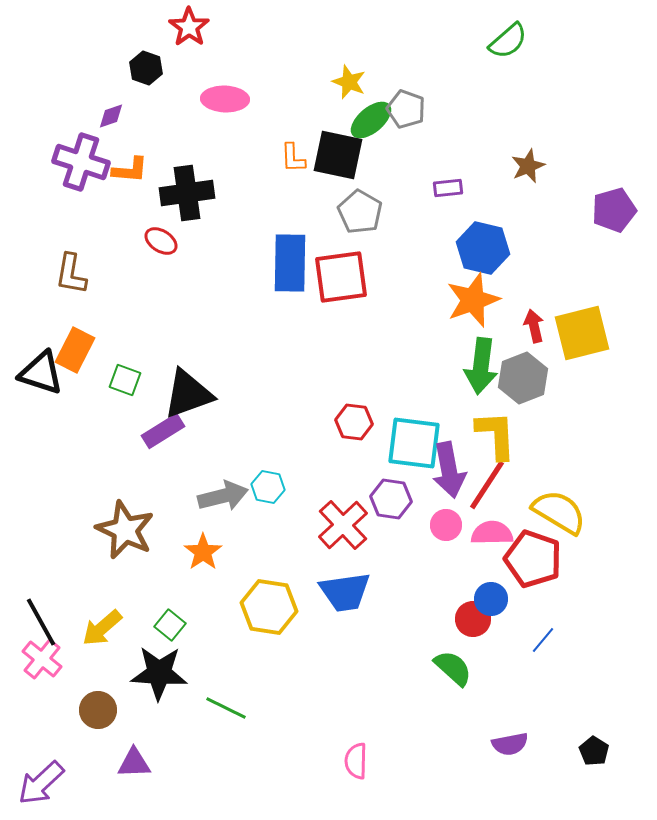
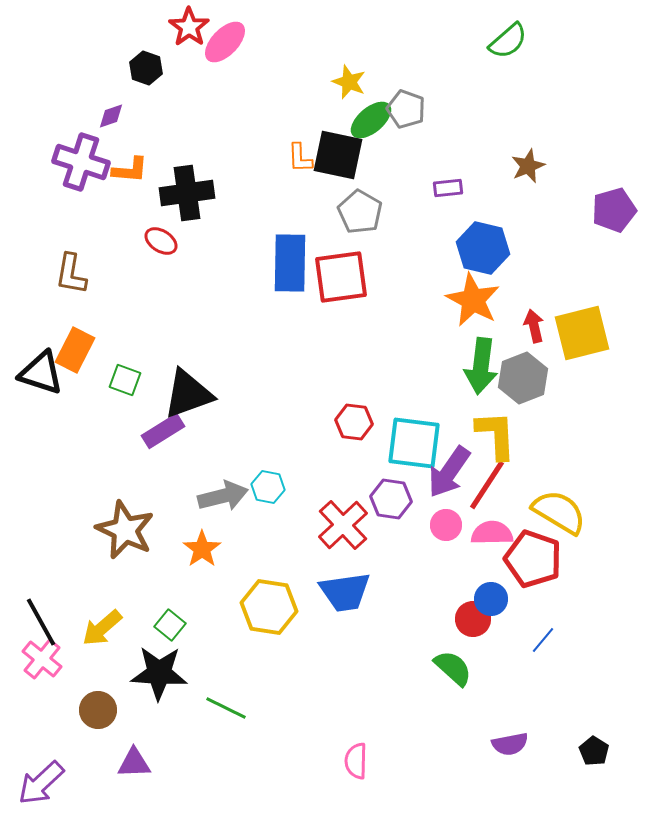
pink ellipse at (225, 99): moved 57 px up; rotated 48 degrees counterclockwise
orange L-shape at (293, 158): moved 7 px right
orange star at (473, 300): rotated 24 degrees counterclockwise
purple arrow at (449, 470): moved 2 px down; rotated 46 degrees clockwise
orange star at (203, 552): moved 1 px left, 3 px up
